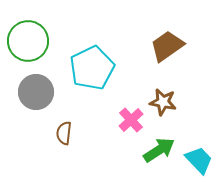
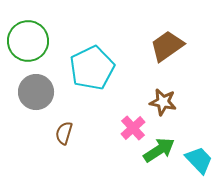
pink cross: moved 2 px right, 8 px down
brown semicircle: rotated 10 degrees clockwise
